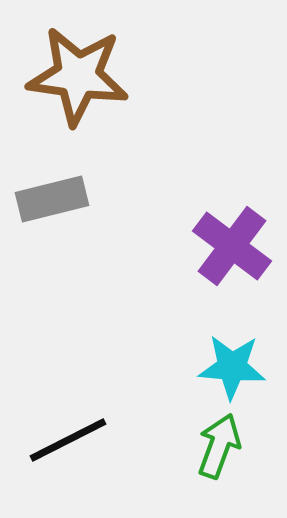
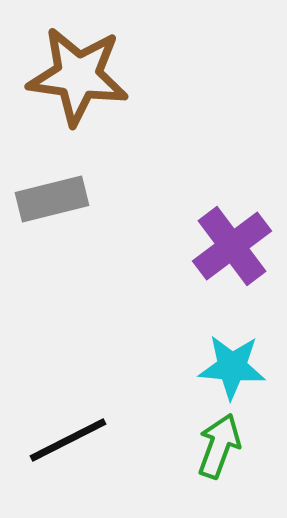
purple cross: rotated 16 degrees clockwise
